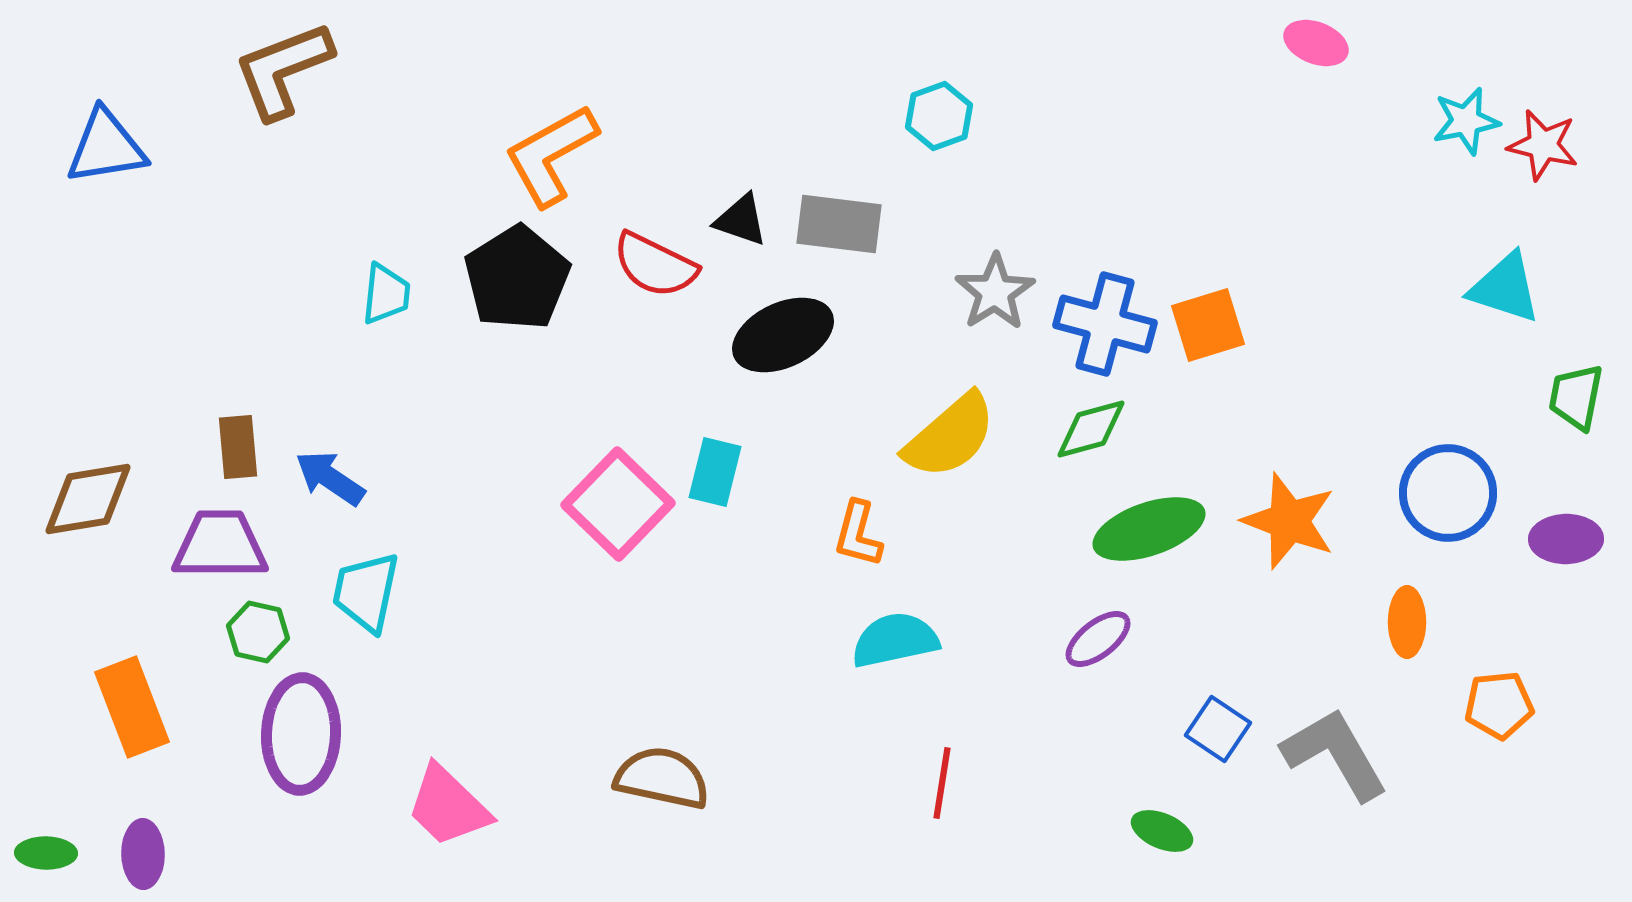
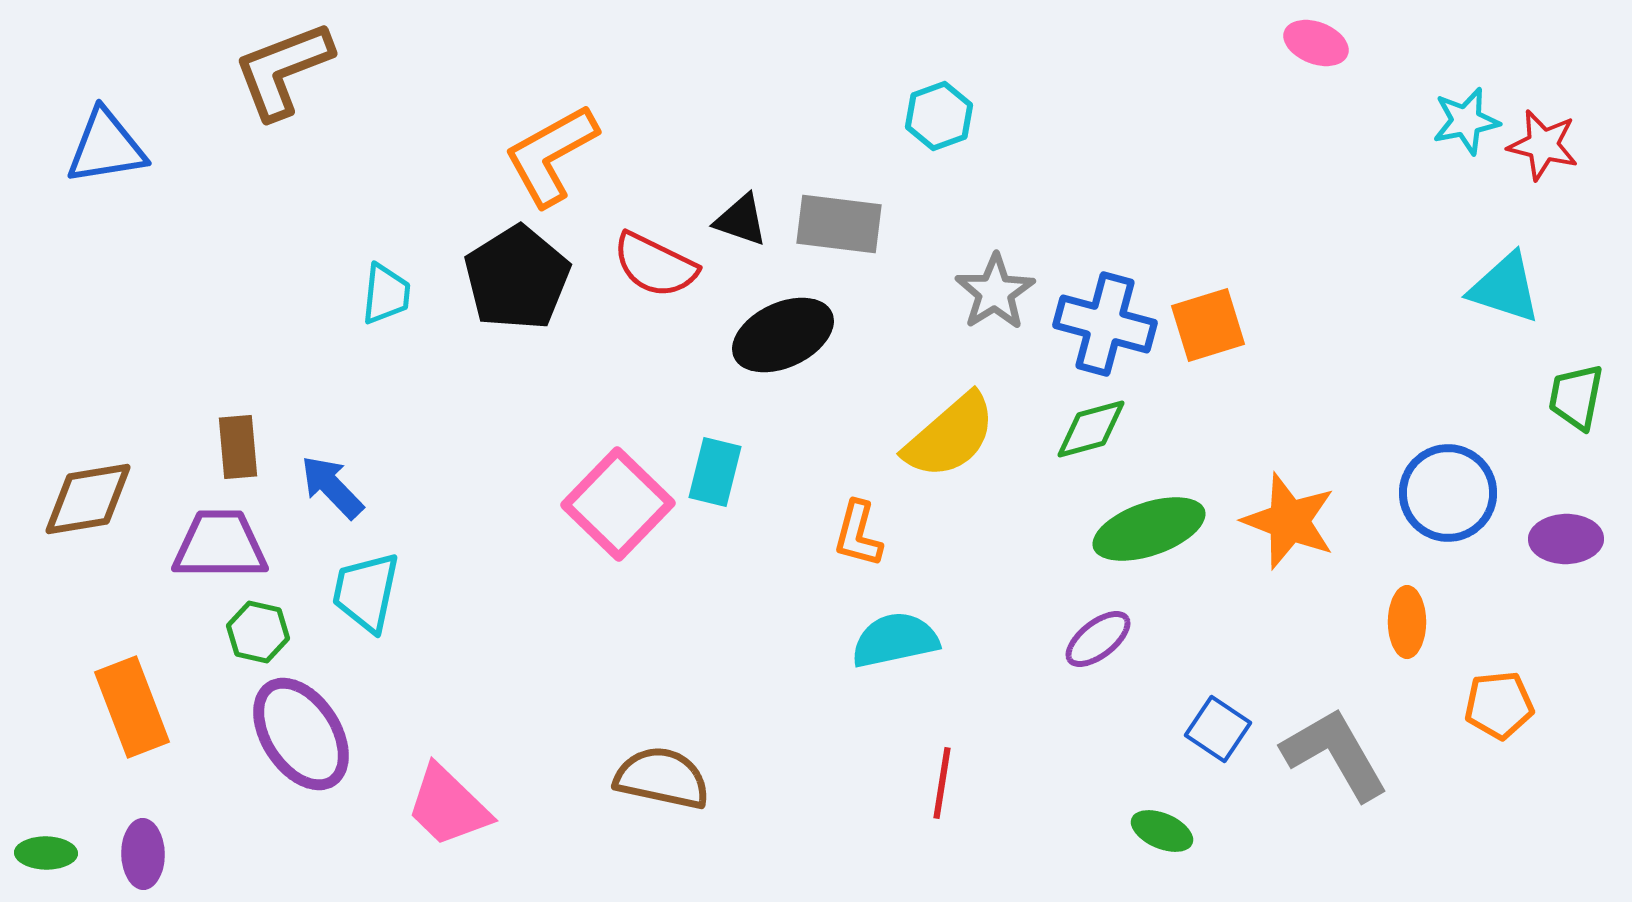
blue arrow at (330, 478): moved 2 px right, 9 px down; rotated 12 degrees clockwise
purple ellipse at (301, 734): rotated 35 degrees counterclockwise
